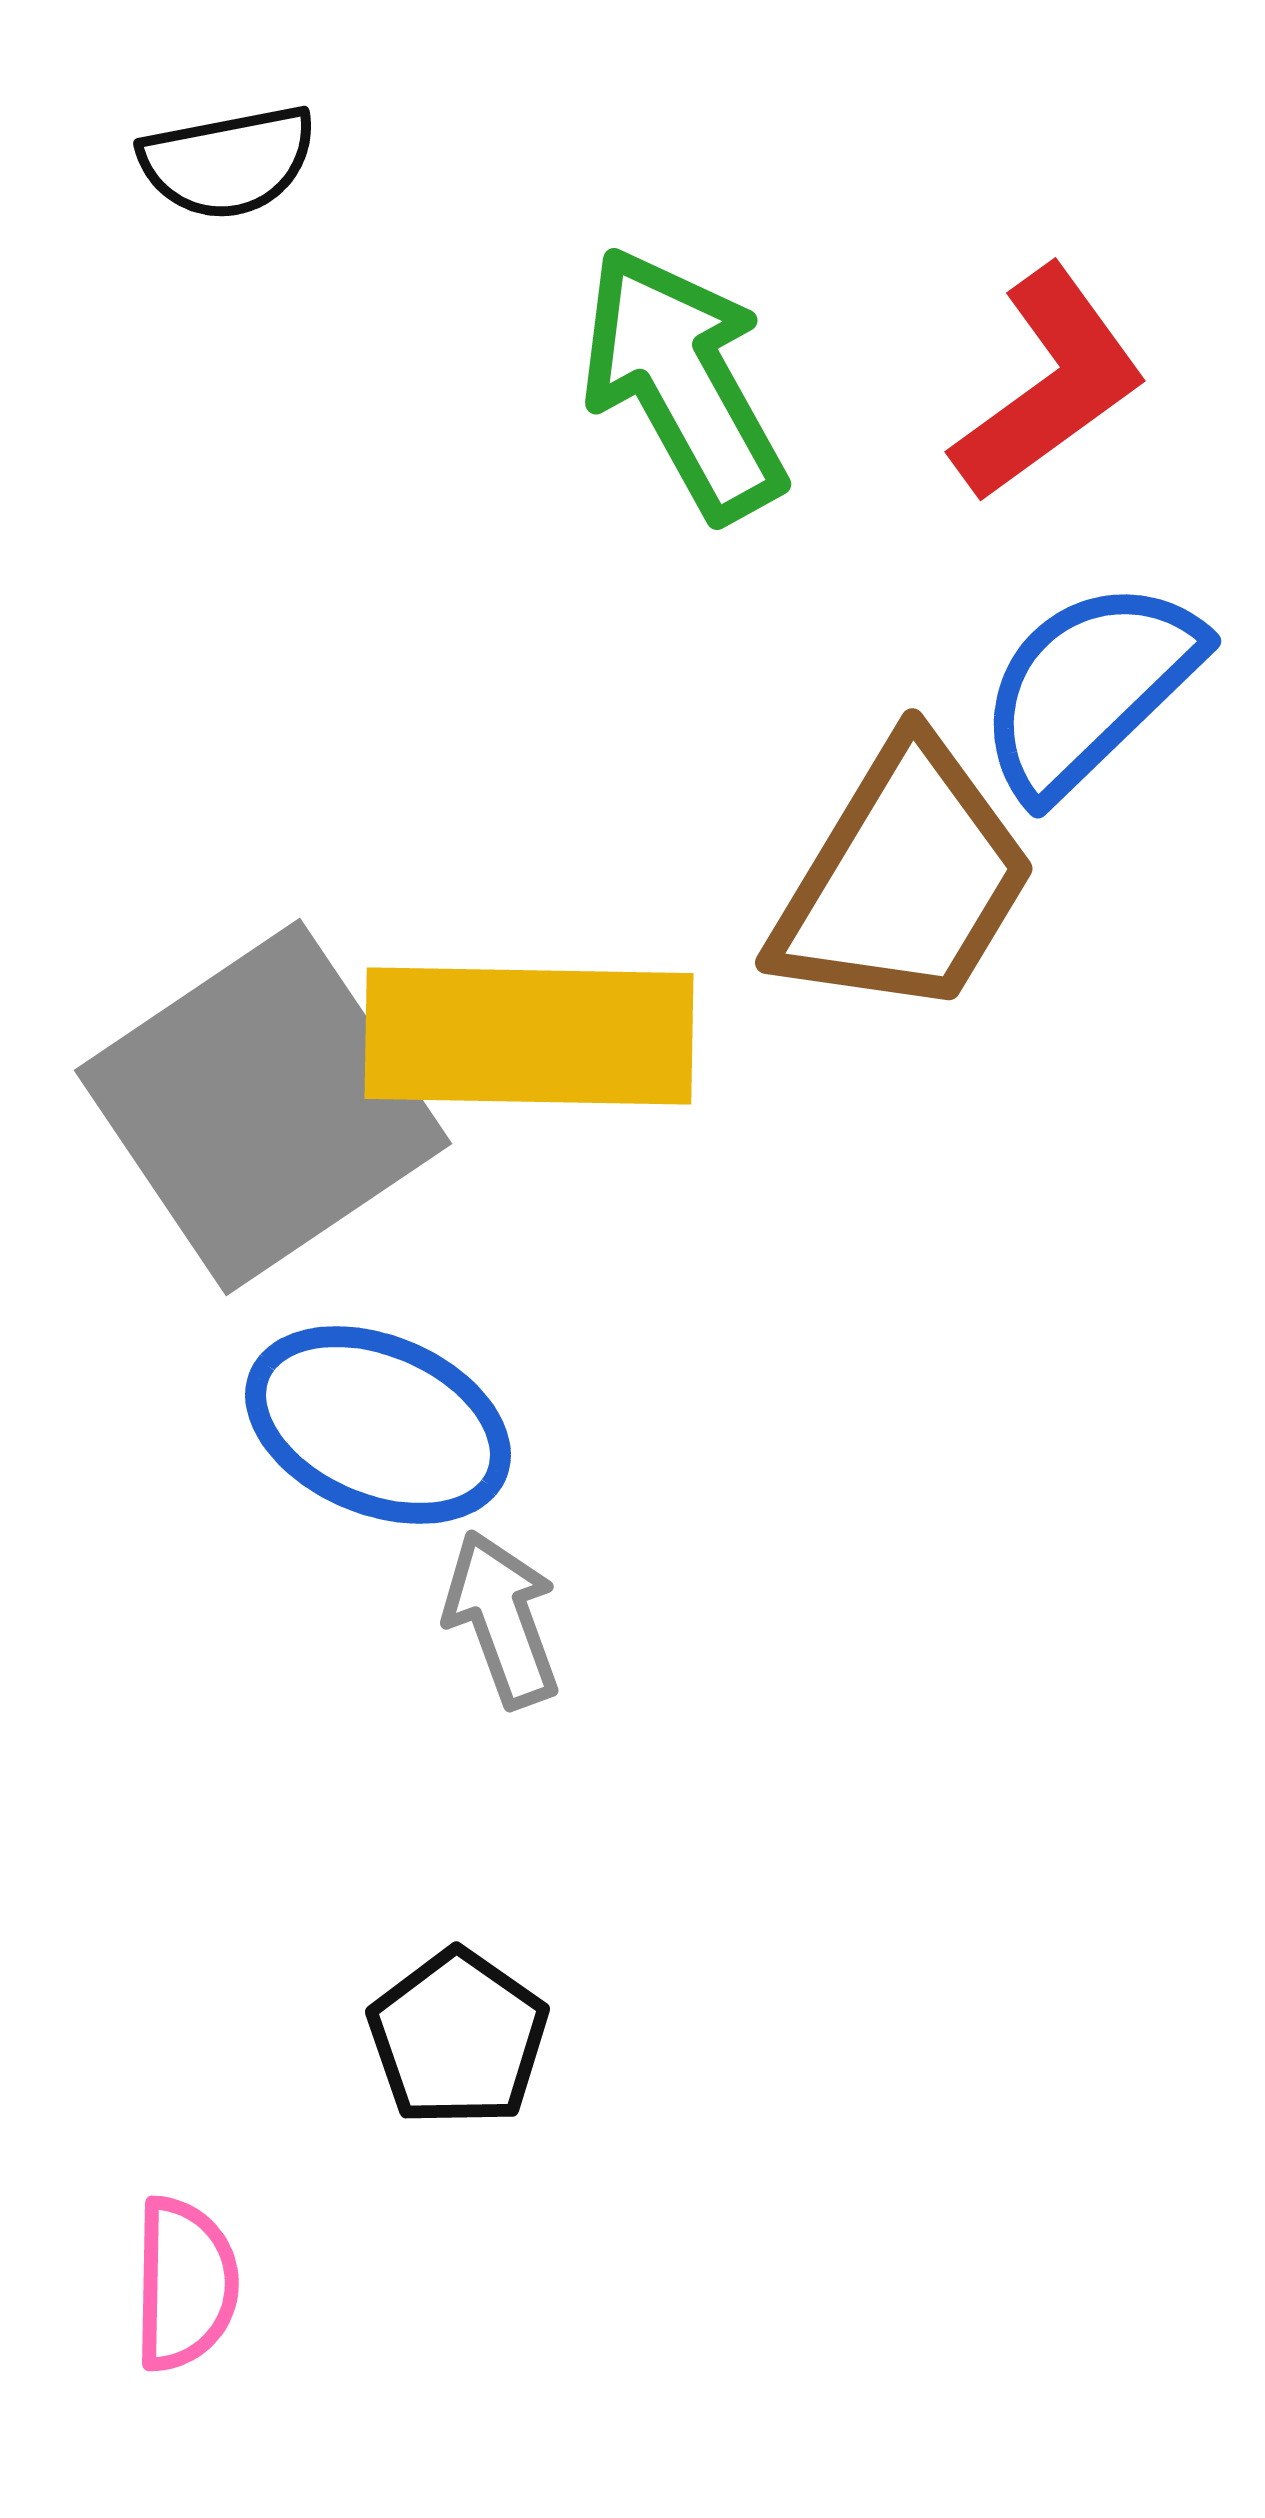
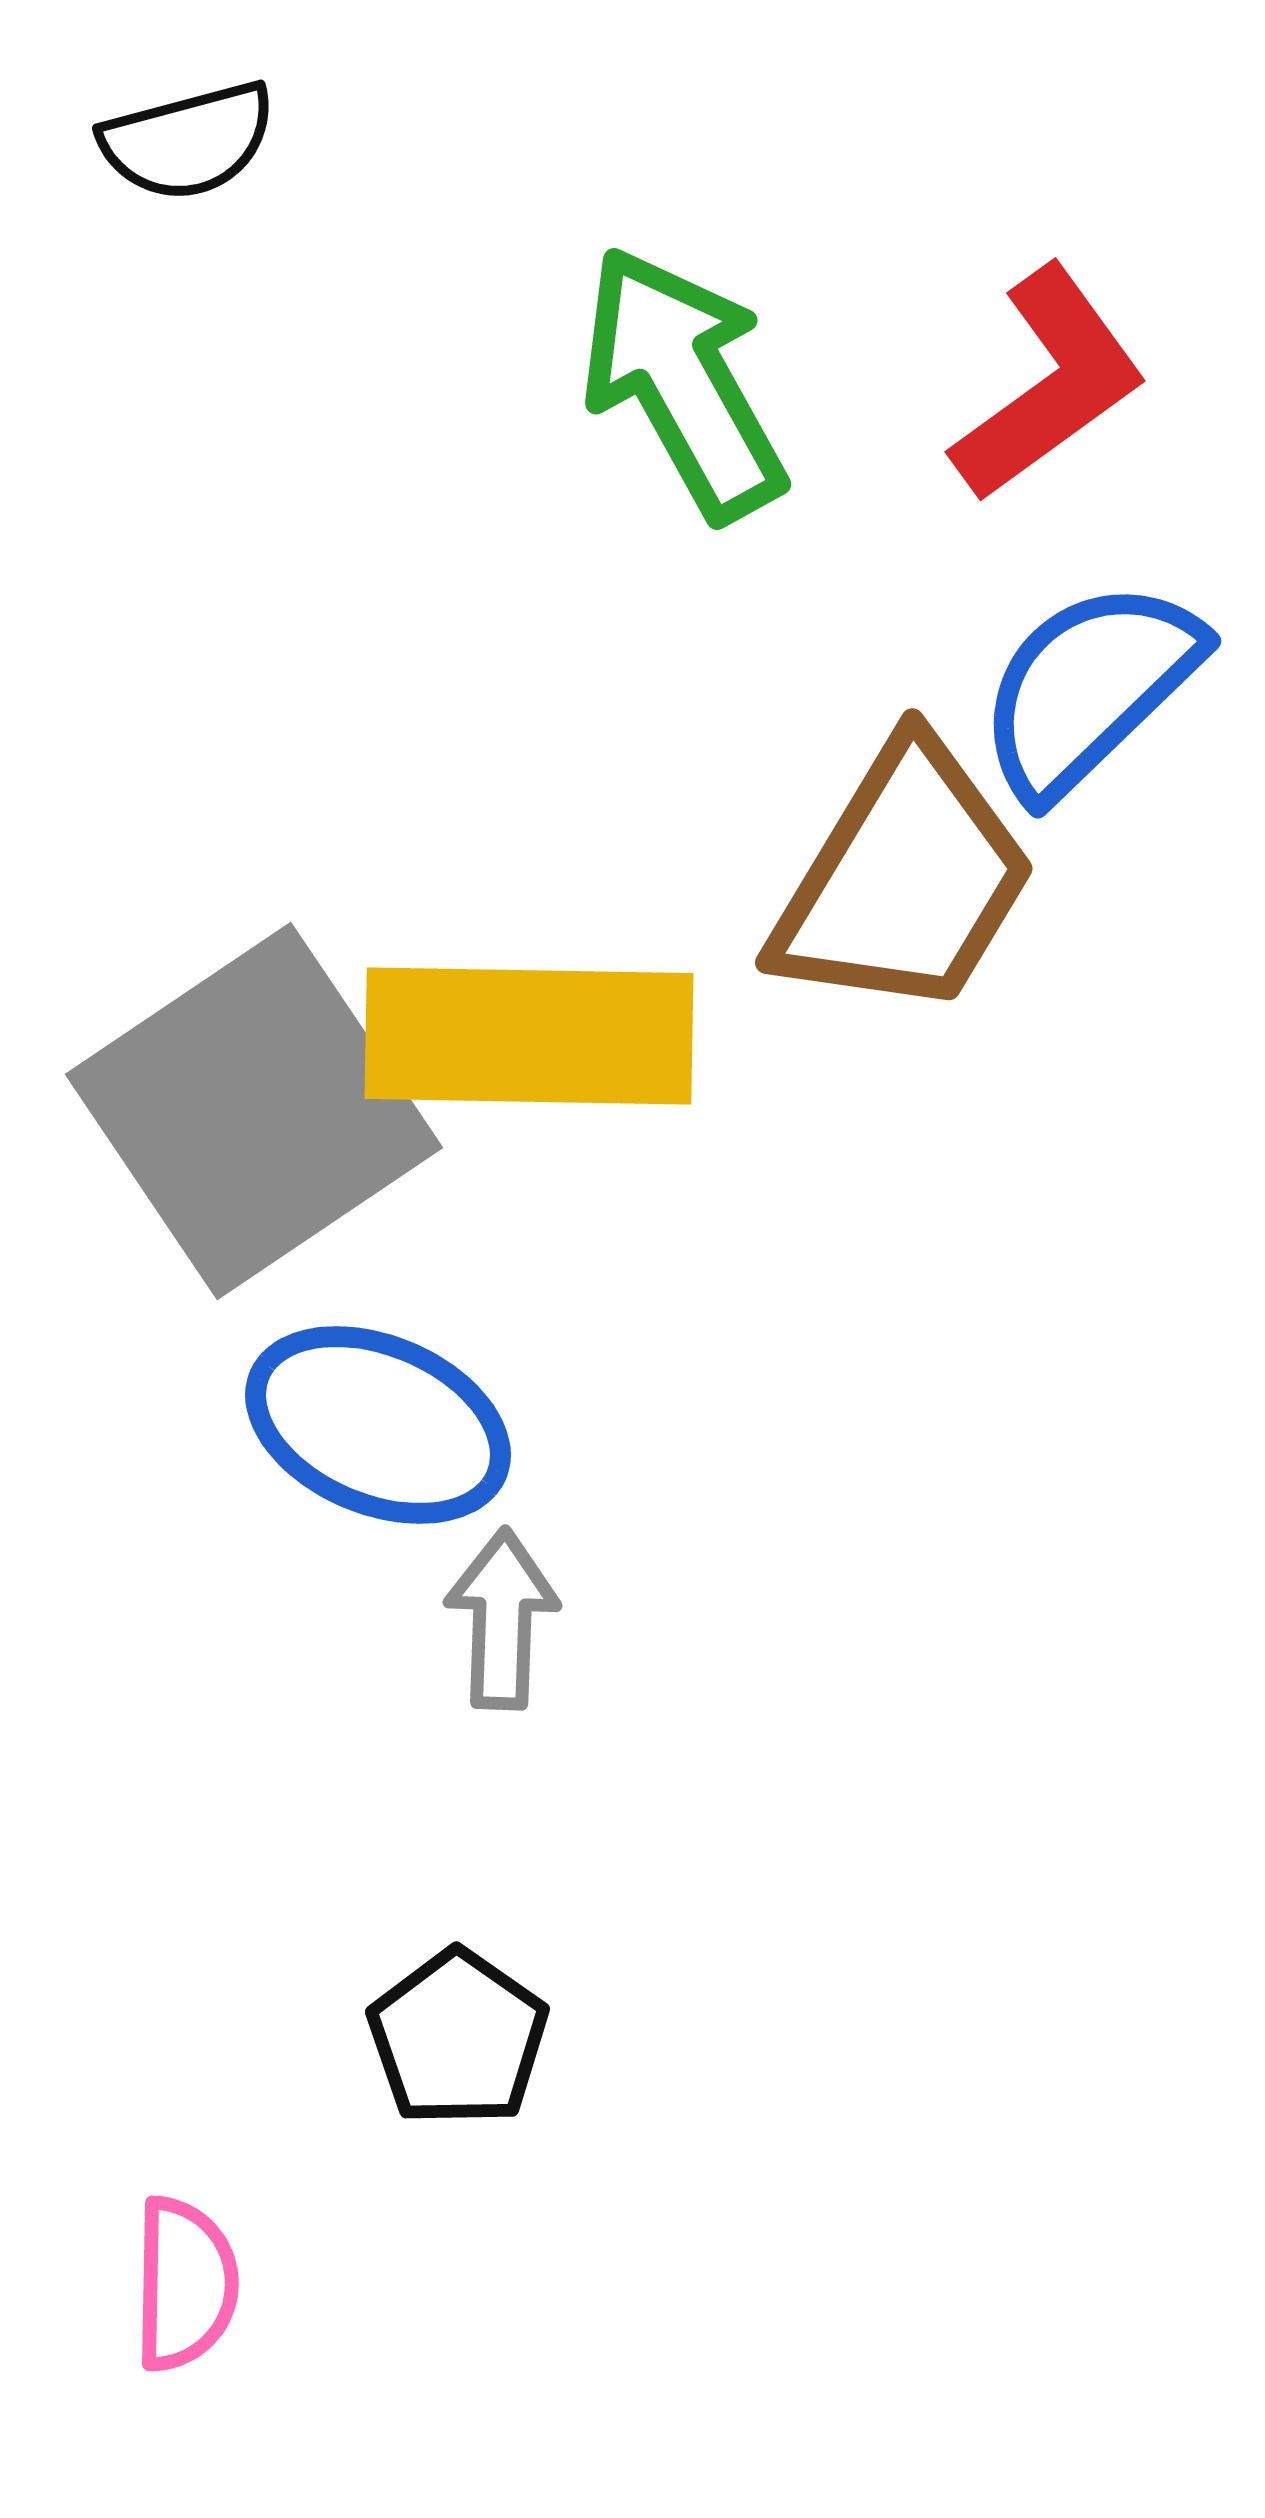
black semicircle: moved 40 px left, 21 px up; rotated 4 degrees counterclockwise
gray square: moved 9 px left, 4 px down
gray arrow: rotated 22 degrees clockwise
